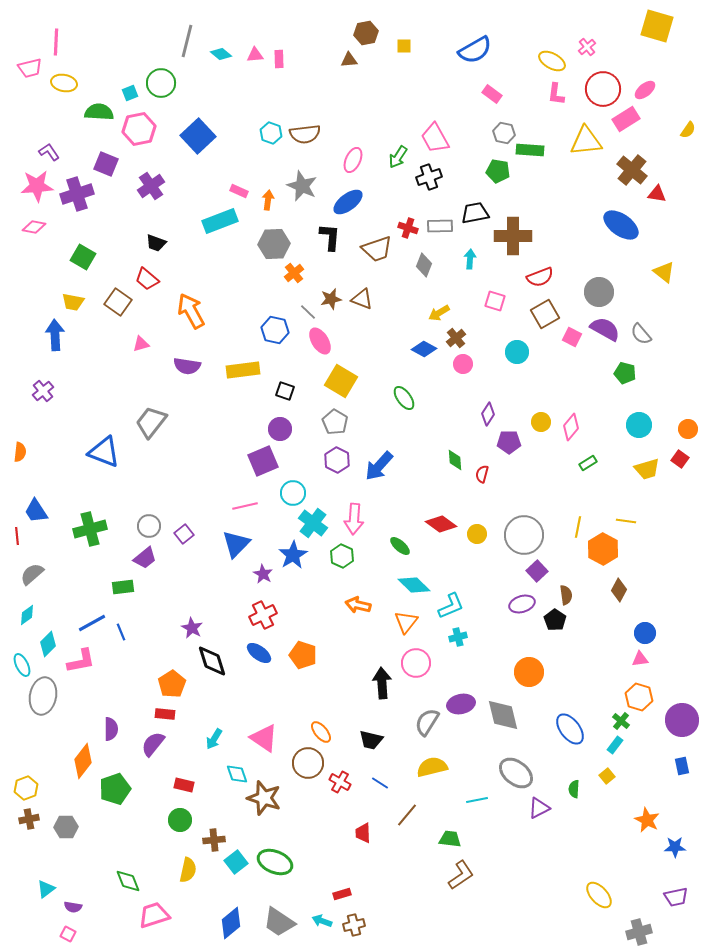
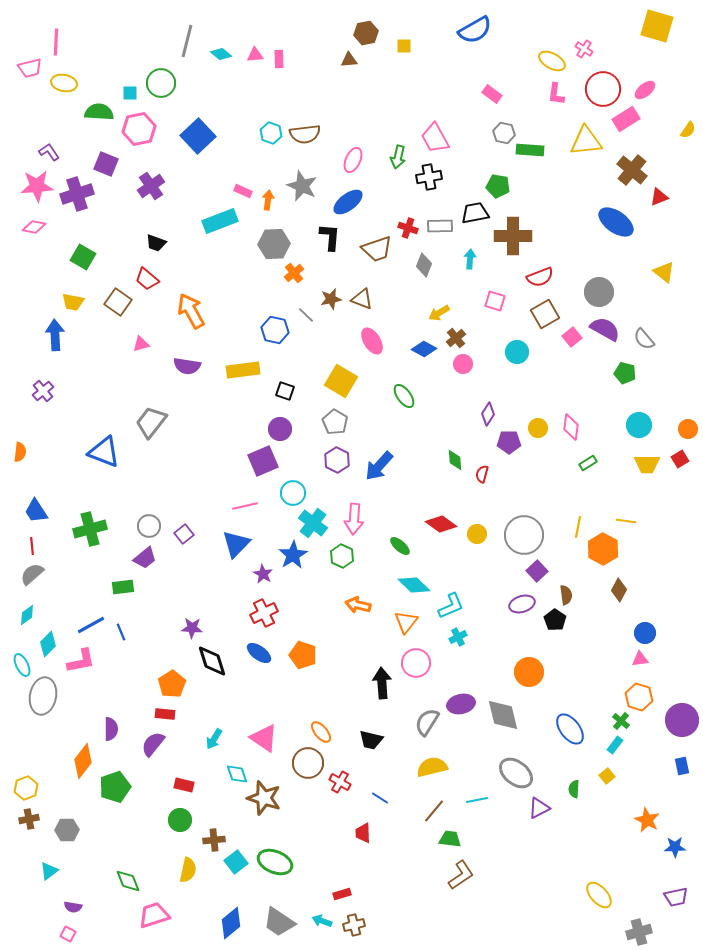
pink cross at (587, 47): moved 3 px left, 2 px down; rotated 18 degrees counterclockwise
blue semicircle at (475, 50): moved 20 px up
cyan square at (130, 93): rotated 21 degrees clockwise
green arrow at (398, 157): rotated 20 degrees counterclockwise
green pentagon at (498, 171): moved 15 px down
black cross at (429, 177): rotated 10 degrees clockwise
pink rectangle at (239, 191): moved 4 px right
red triangle at (657, 194): moved 2 px right, 3 px down; rotated 30 degrees counterclockwise
blue ellipse at (621, 225): moved 5 px left, 3 px up
gray line at (308, 312): moved 2 px left, 3 px down
gray semicircle at (641, 334): moved 3 px right, 5 px down
pink square at (572, 337): rotated 24 degrees clockwise
pink ellipse at (320, 341): moved 52 px right
green ellipse at (404, 398): moved 2 px up
yellow circle at (541, 422): moved 3 px left, 6 px down
pink diamond at (571, 427): rotated 32 degrees counterclockwise
red square at (680, 459): rotated 24 degrees clockwise
yellow trapezoid at (647, 469): moved 5 px up; rotated 16 degrees clockwise
red line at (17, 536): moved 15 px right, 10 px down
red cross at (263, 615): moved 1 px right, 2 px up
blue line at (92, 623): moved 1 px left, 2 px down
purple star at (192, 628): rotated 25 degrees counterclockwise
cyan cross at (458, 637): rotated 12 degrees counterclockwise
blue line at (380, 783): moved 15 px down
green pentagon at (115, 789): moved 2 px up
brown line at (407, 815): moved 27 px right, 4 px up
gray hexagon at (66, 827): moved 1 px right, 3 px down
cyan triangle at (46, 889): moved 3 px right, 18 px up
